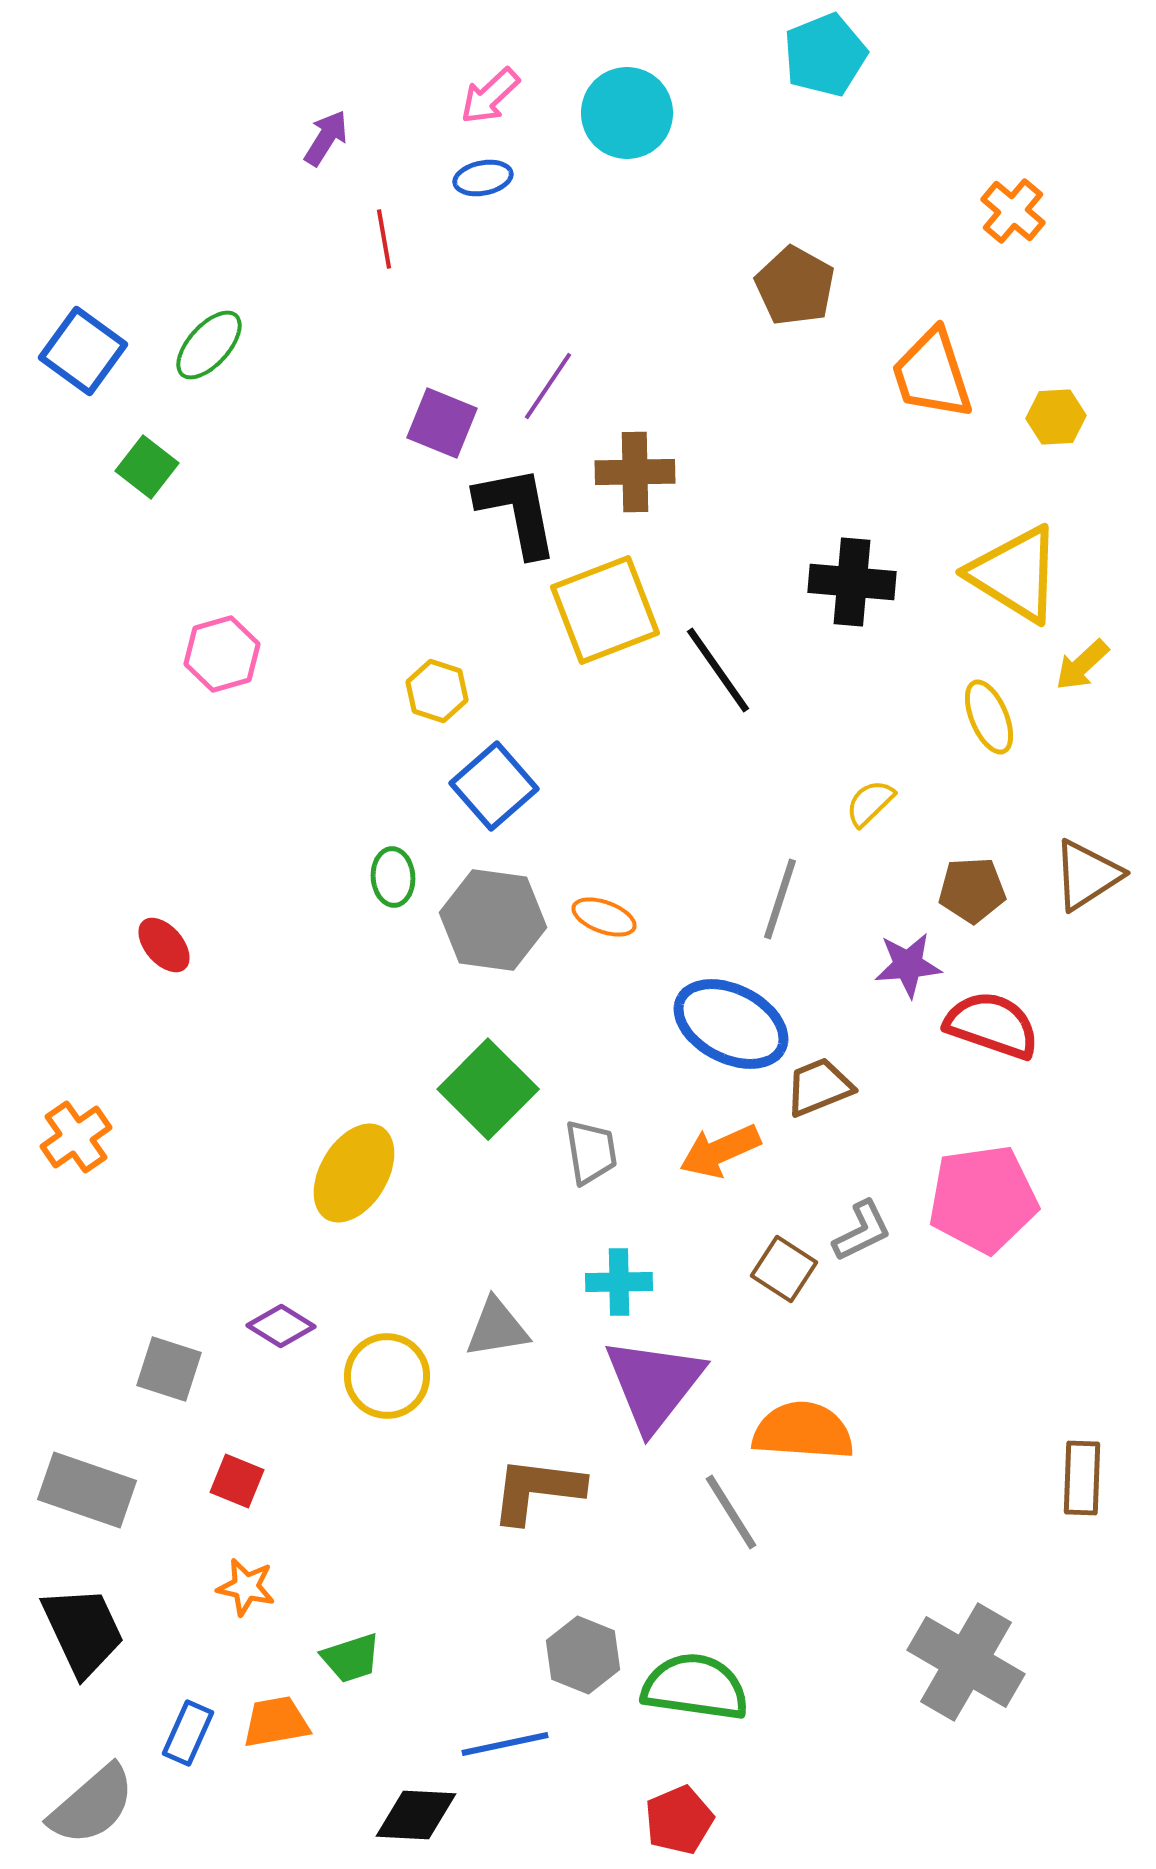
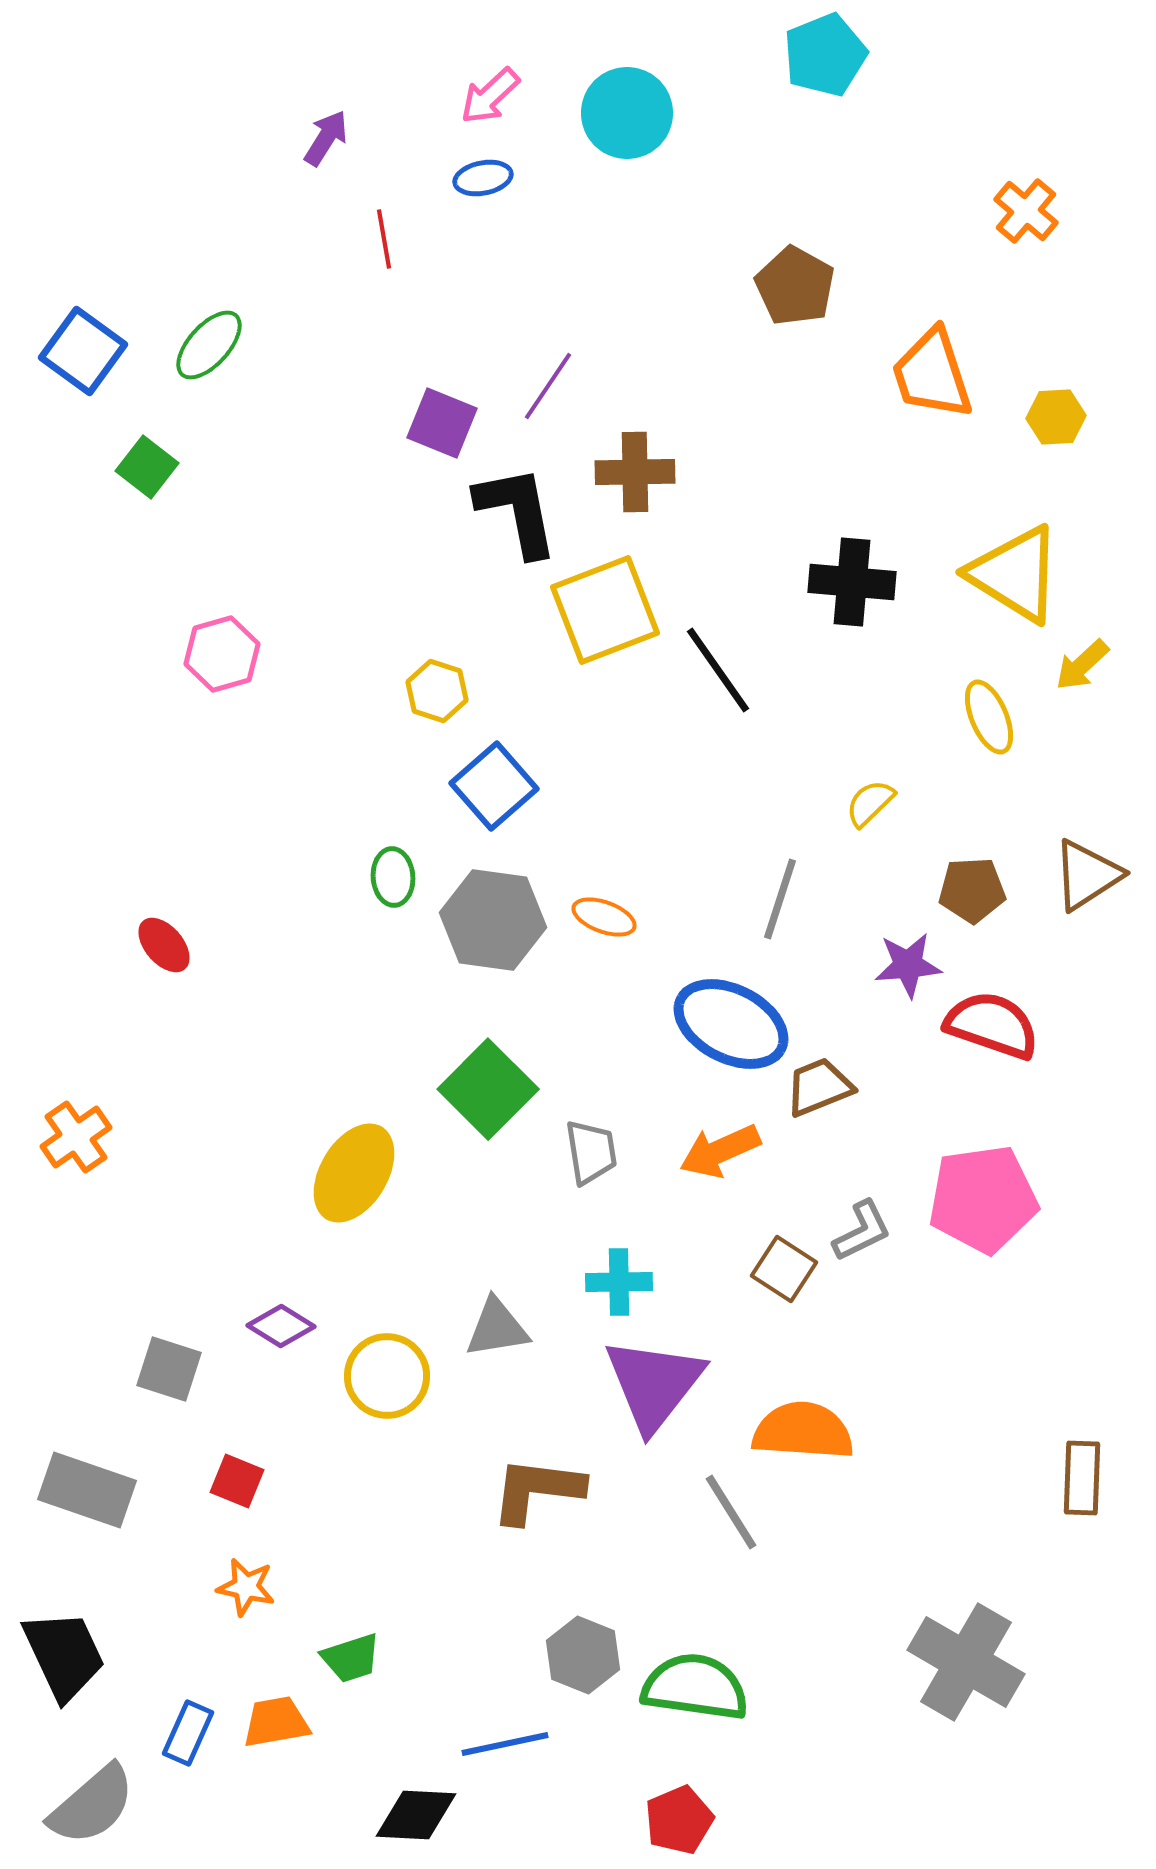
orange cross at (1013, 211): moved 13 px right
black trapezoid at (83, 1631): moved 19 px left, 24 px down
